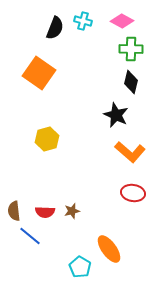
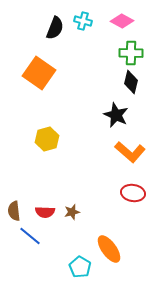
green cross: moved 4 px down
brown star: moved 1 px down
